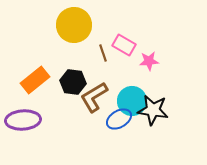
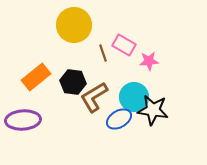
orange rectangle: moved 1 px right, 3 px up
cyan circle: moved 2 px right, 4 px up
